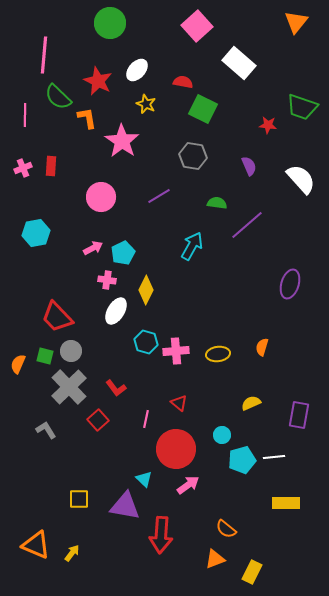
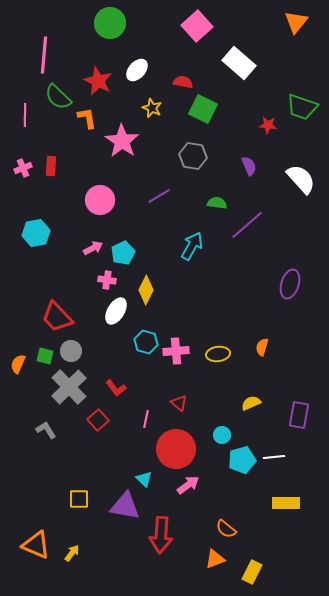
yellow star at (146, 104): moved 6 px right, 4 px down
pink circle at (101, 197): moved 1 px left, 3 px down
